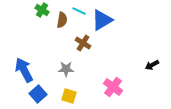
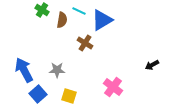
brown cross: moved 2 px right
gray star: moved 9 px left, 1 px down
